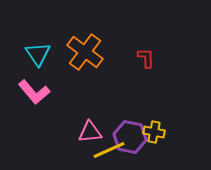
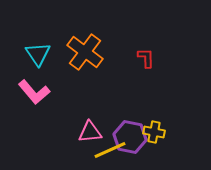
yellow line: moved 1 px right
